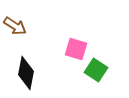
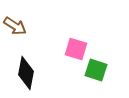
green square: rotated 15 degrees counterclockwise
